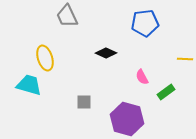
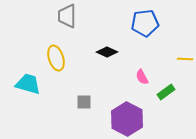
gray trapezoid: rotated 25 degrees clockwise
black diamond: moved 1 px right, 1 px up
yellow ellipse: moved 11 px right
cyan trapezoid: moved 1 px left, 1 px up
purple hexagon: rotated 12 degrees clockwise
